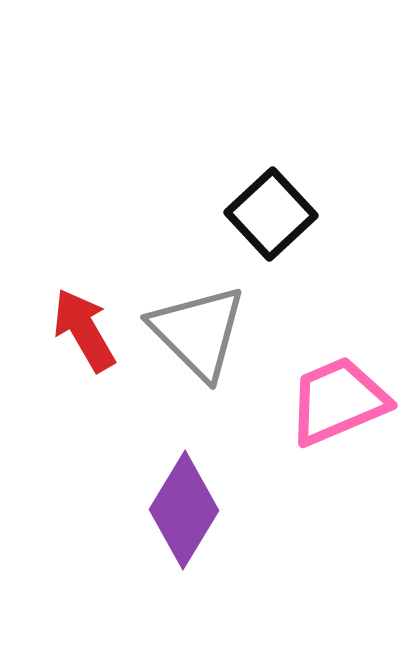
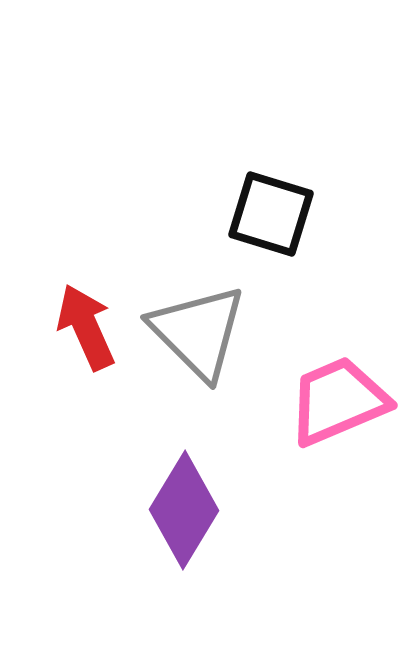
black square: rotated 30 degrees counterclockwise
red arrow: moved 2 px right, 3 px up; rotated 6 degrees clockwise
